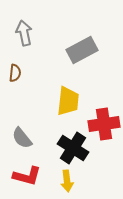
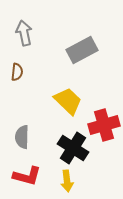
brown semicircle: moved 2 px right, 1 px up
yellow trapezoid: rotated 52 degrees counterclockwise
red cross: moved 1 px down; rotated 8 degrees counterclockwise
gray semicircle: moved 1 px up; rotated 40 degrees clockwise
